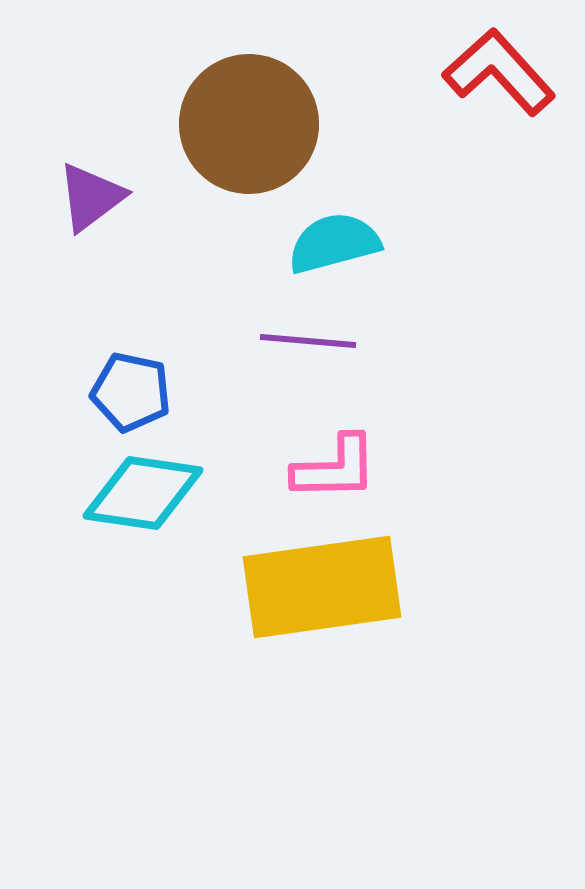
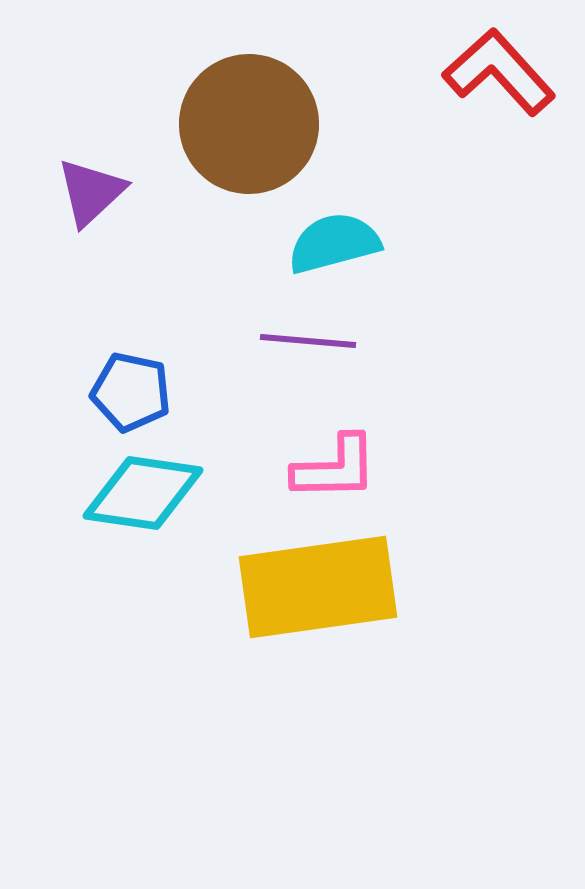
purple triangle: moved 5 px up; rotated 6 degrees counterclockwise
yellow rectangle: moved 4 px left
